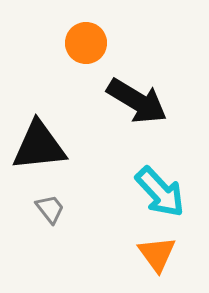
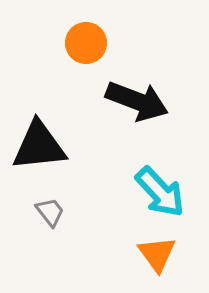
black arrow: rotated 10 degrees counterclockwise
gray trapezoid: moved 3 px down
